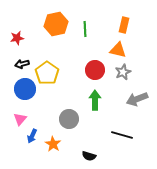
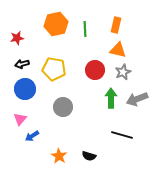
orange rectangle: moved 8 px left
yellow pentagon: moved 7 px right, 4 px up; rotated 25 degrees counterclockwise
green arrow: moved 16 px right, 2 px up
gray circle: moved 6 px left, 12 px up
blue arrow: rotated 32 degrees clockwise
orange star: moved 6 px right, 12 px down
